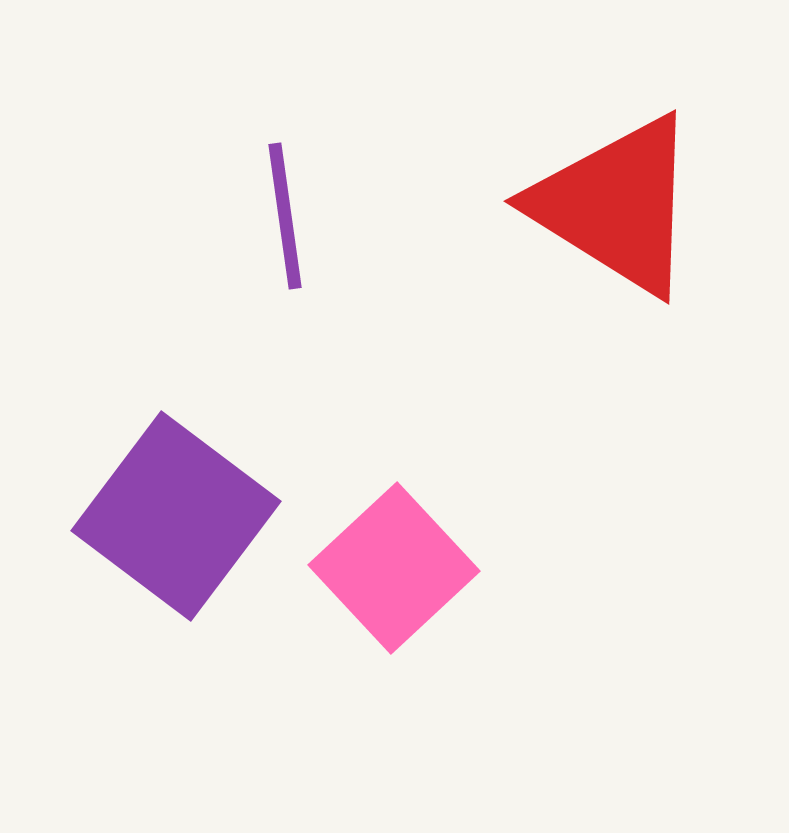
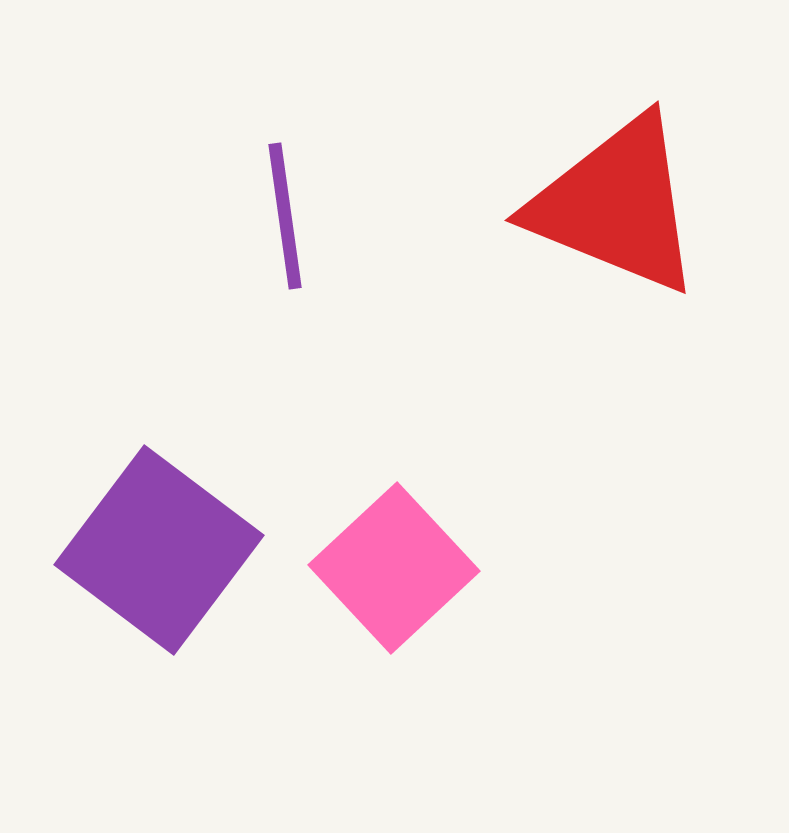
red triangle: rotated 10 degrees counterclockwise
purple square: moved 17 px left, 34 px down
